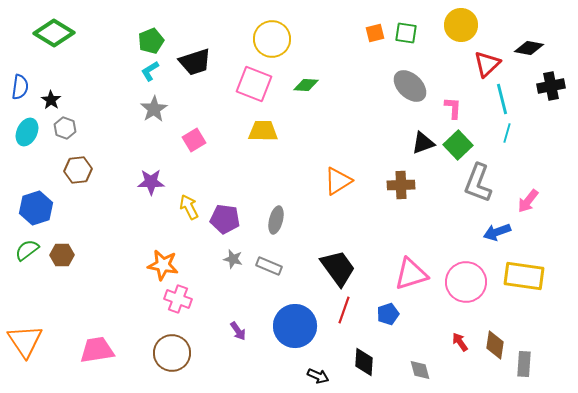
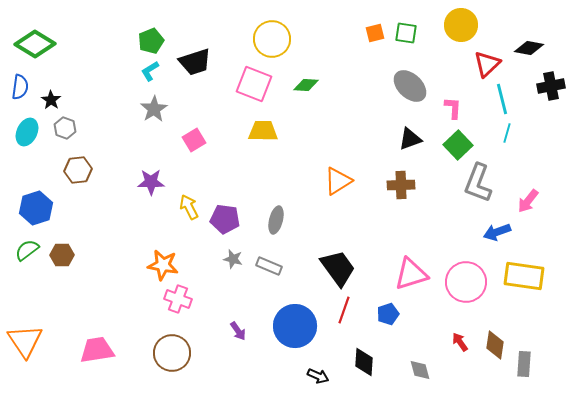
green diamond at (54, 33): moved 19 px left, 11 px down
black triangle at (423, 143): moved 13 px left, 4 px up
